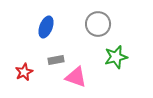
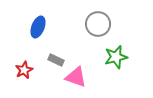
blue ellipse: moved 8 px left
gray rectangle: rotated 35 degrees clockwise
red star: moved 2 px up
